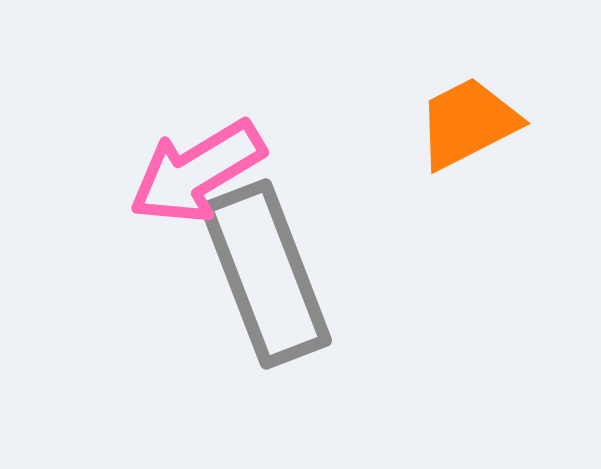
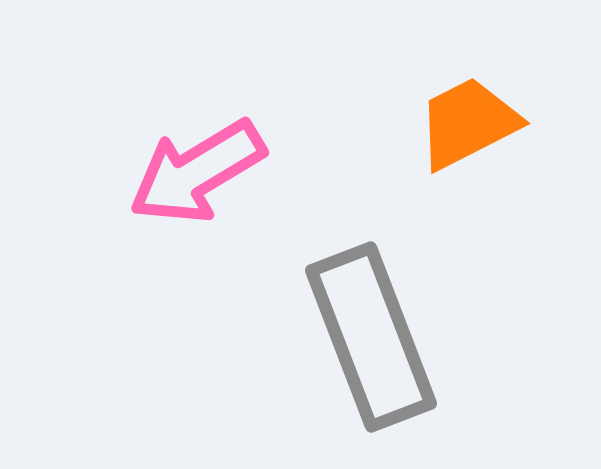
gray rectangle: moved 105 px right, 63 px down
